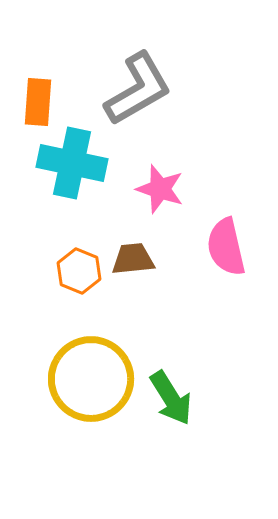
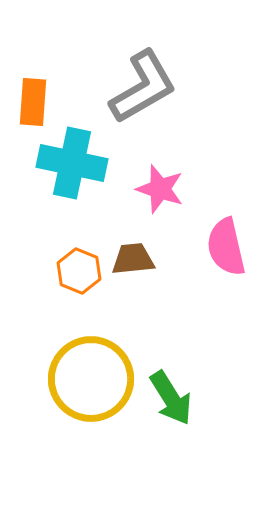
gray L-shape: moved 5 px right, 2 px up
orange rectangle: moved 5 px left
